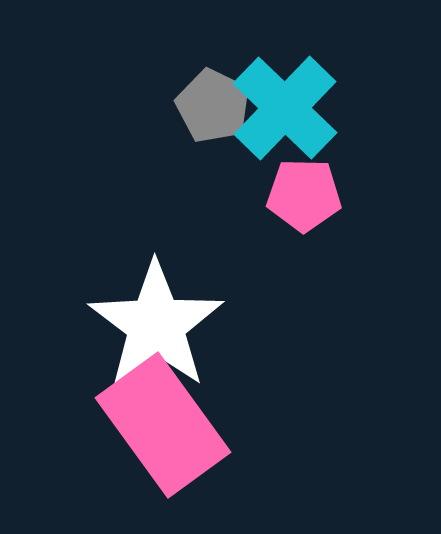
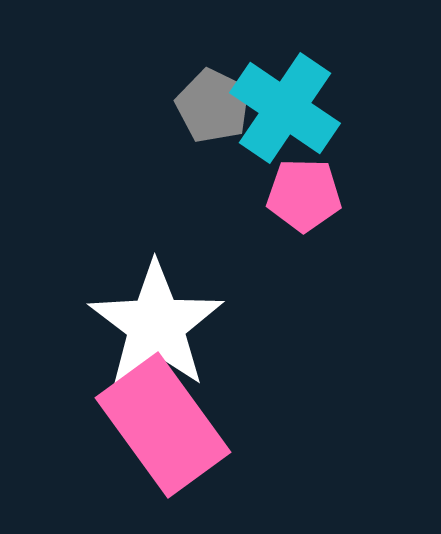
cyan cross: rotated 10 degrees counterclockwise
